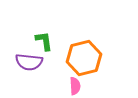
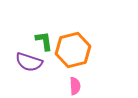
orange hexagon: moved 11 px left, 8 px up
purple semicircle: rotated 12 degrees clockwise
